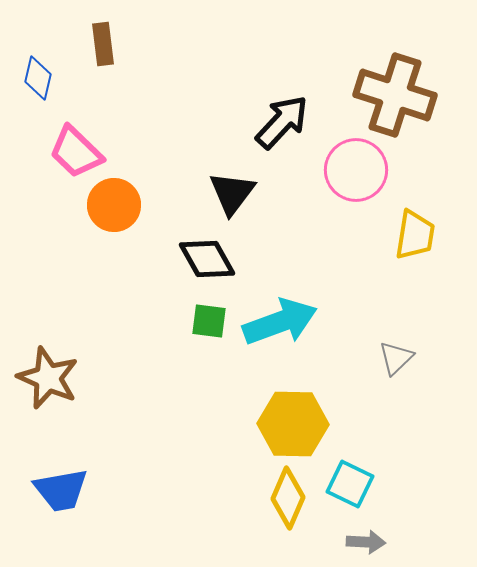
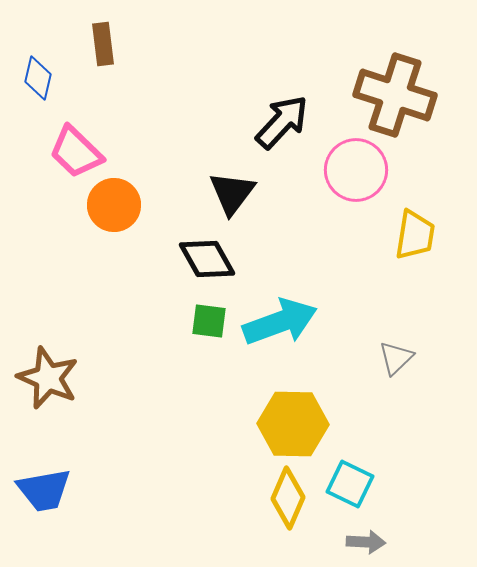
blue trapezoid: moved 17 px left
